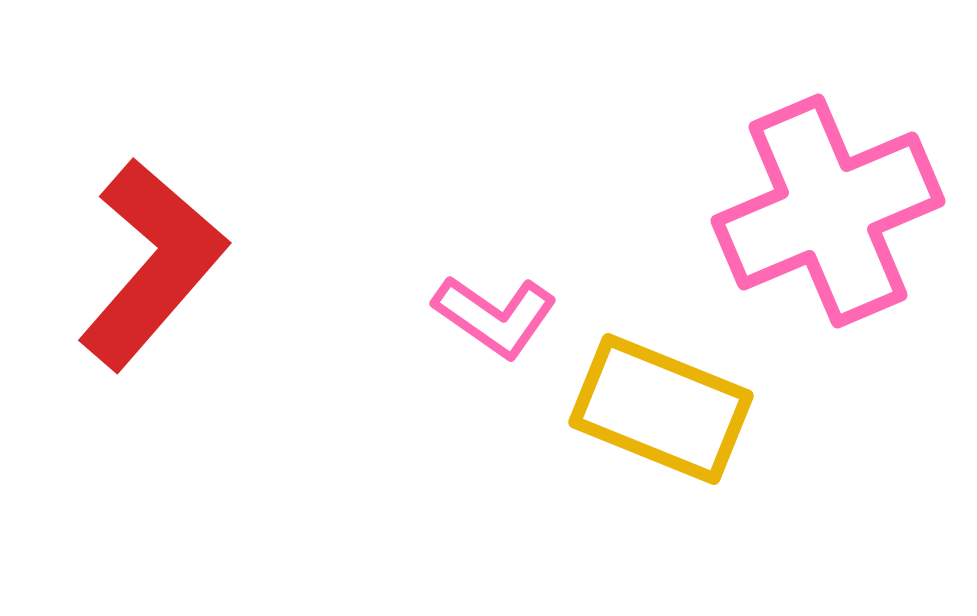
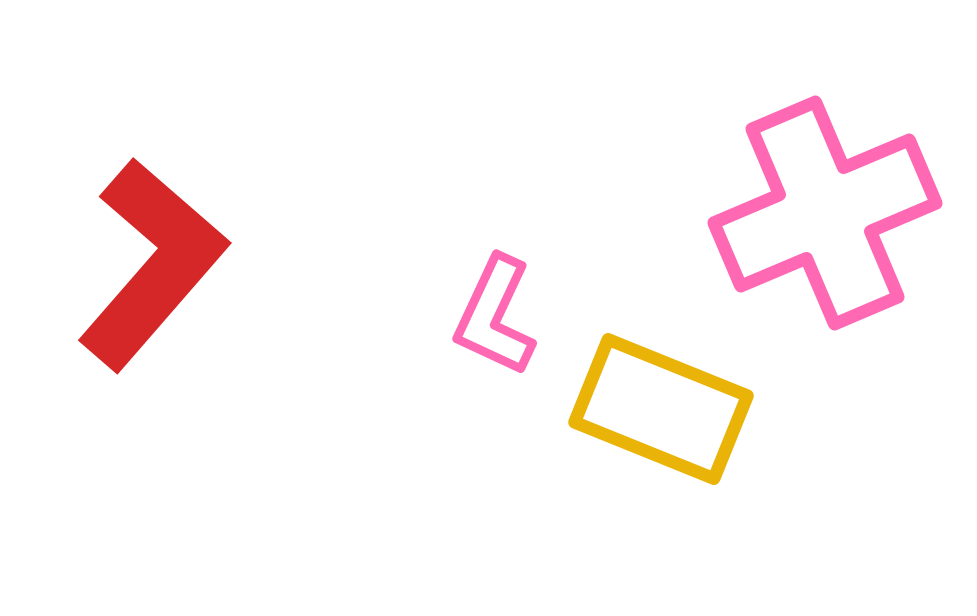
pink cross: moved 3 px left, 2 px down
pink L-shape: rotated 80 degrees clockwise
